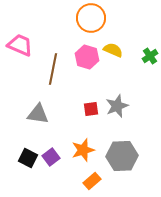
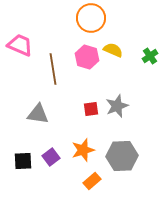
brown line: rotated 20 degrees counterclockwise
black square: moved 5 px left, 3 px down; rotated 30 degrees counterclockwise
